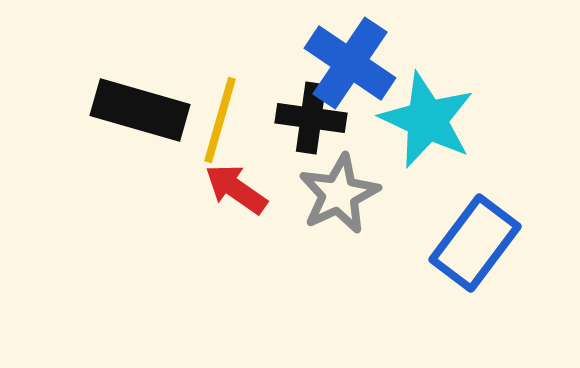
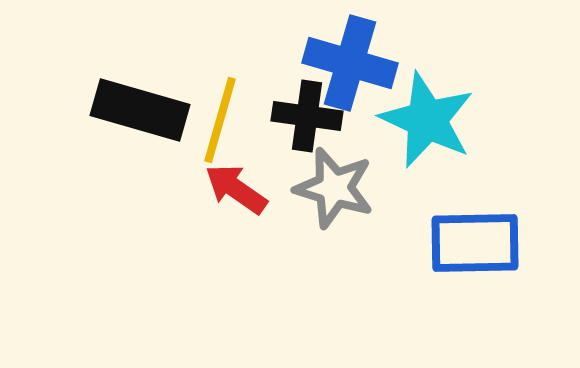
blue cross: rotated 18 degrees counterclockwise
black cross: moved 4 px left, 2 px up
gray star: moved 5 px left, 6 px up; rotated 30 degrees counterclockwise
blue rectangle: rotated 52 degrees clockwise
